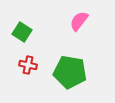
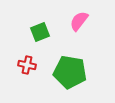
green square: moved 18 px right; rotated 36 degrees clockwise
red cross: moved 1 px left
